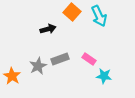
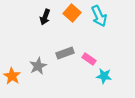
orange square: moved 1 px down
black arrow: moved 3 px left, 12 px up; rotated 126 degrees clockwise
gray rectangle: moved 5 px right, 6 px up
